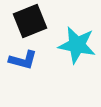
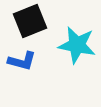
blue L-shape: moved 1 px left, 1 px down
